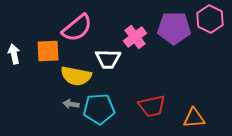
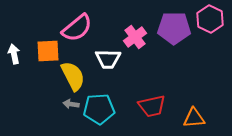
yellow semicircle: moved 3 px left; rotated 128 degrees counterclockwise
